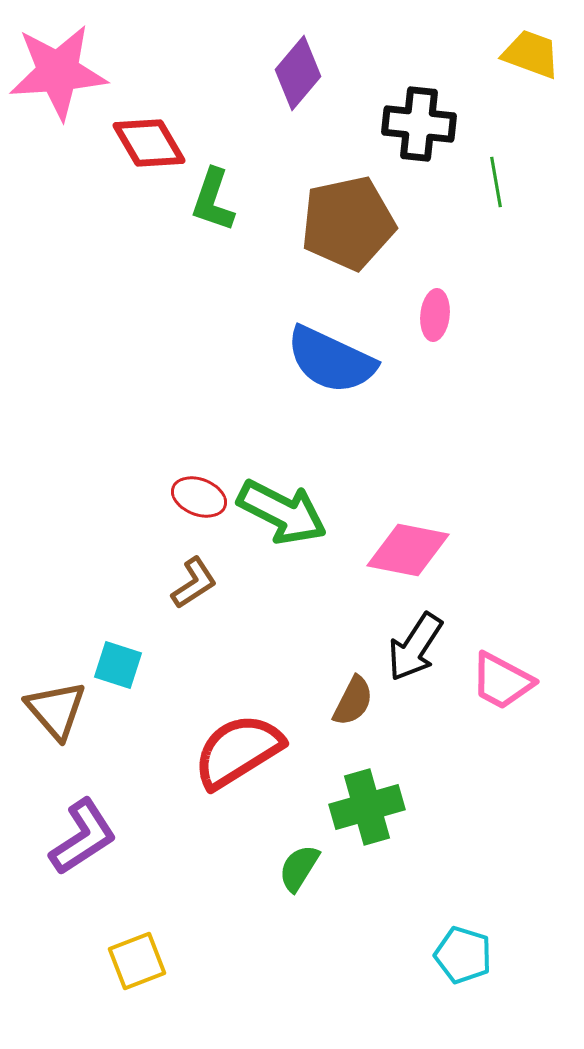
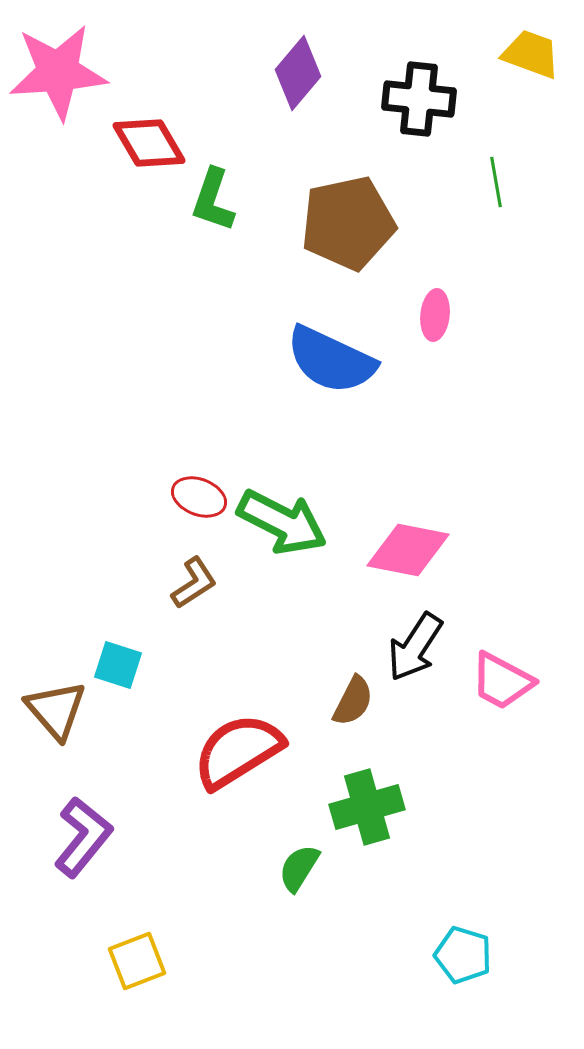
black cross: moved 25 px up
green arrow: moved 10 px down
purple L-shape: rotated 18 degrees counterclockwise
